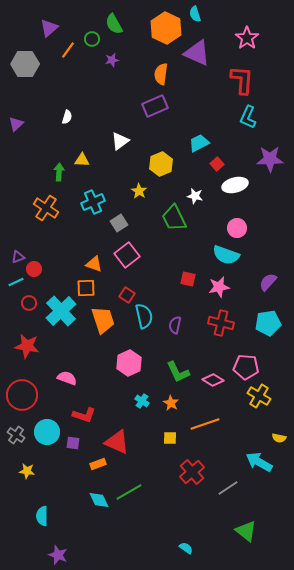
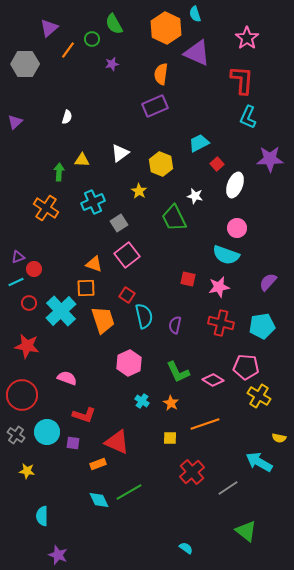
purple star at (112, 60): moved 4 px down
purple triangle at (16, 124): moved 1 px left, 2 px up
white triangle at (120, 141): moved 12 px down
yellow hexagon at (161, 164): rotated 15 degrees counterclockwise
white ellipse at (235, 185): rotated 55 degrees counterclockwise
cyan pentagon at (268, 323): moved 6 px left, 3 px down
